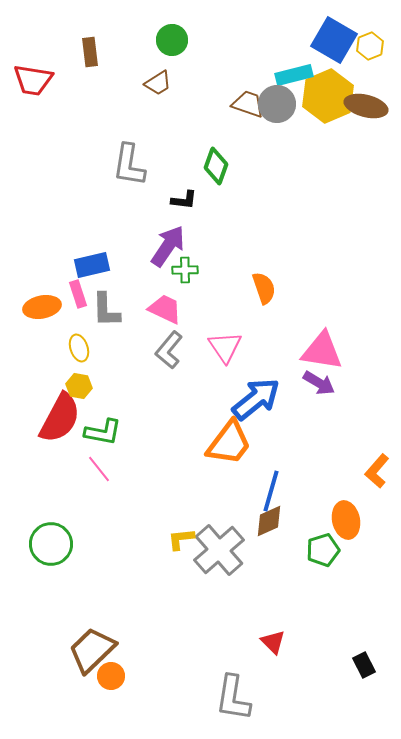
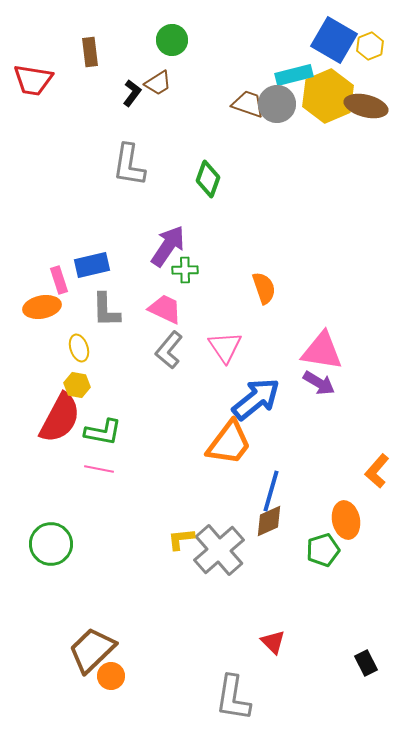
green diamond at (216, 166): moved 8 px left, 13 px down
black L-shape at (184, 200): moved 52 px left, 107 px up; rotated 60 degrees counterclockwise
pink rectangle at (78, 294): moved 19 px left, 14 px up
yellow hexagon at (79, 386): moved 2 px left, 1 px up
pink line at (99, 469): rotated 40 degrees counterclockwise
black rectangle at (364, 665): moved 2 px right, 2 px up
